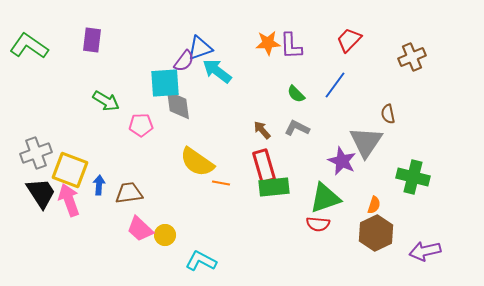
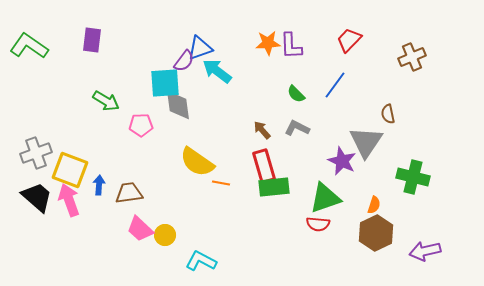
black trapezoid: moved 4 px left, 4 px down; rotated 16 degrees counterclockwise
